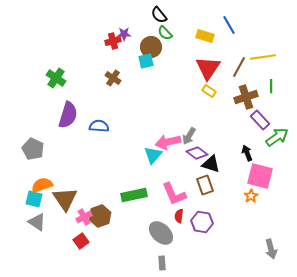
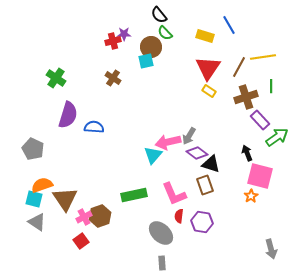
blue semicircle at (99, 126): moved 5 px left, 1 px down
